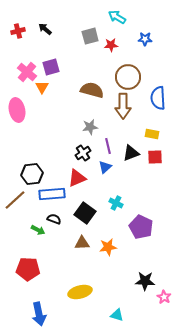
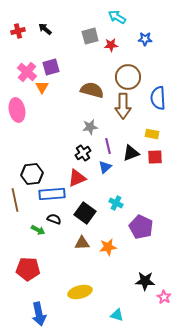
brown line: rotated 60 degrees counterclockwise
